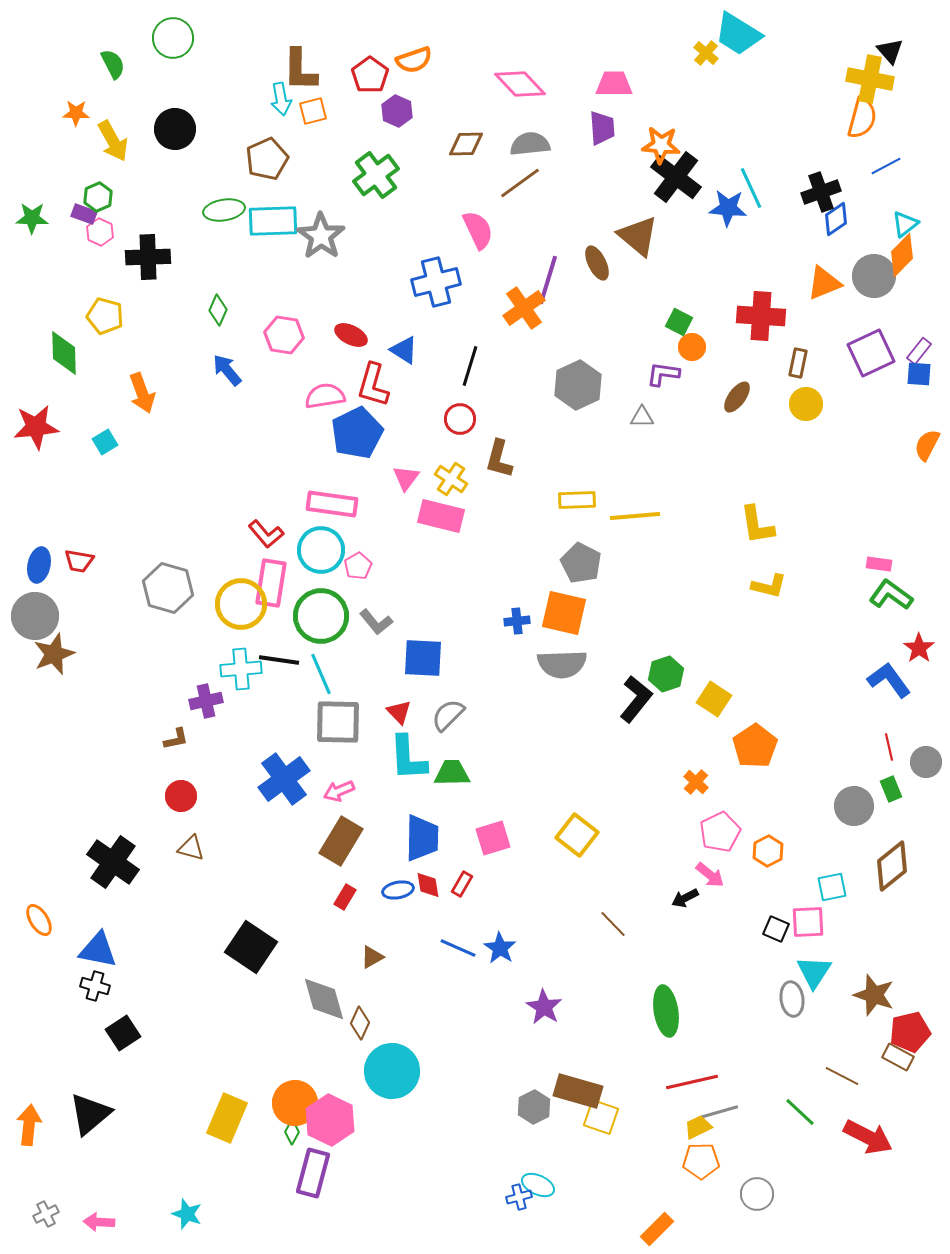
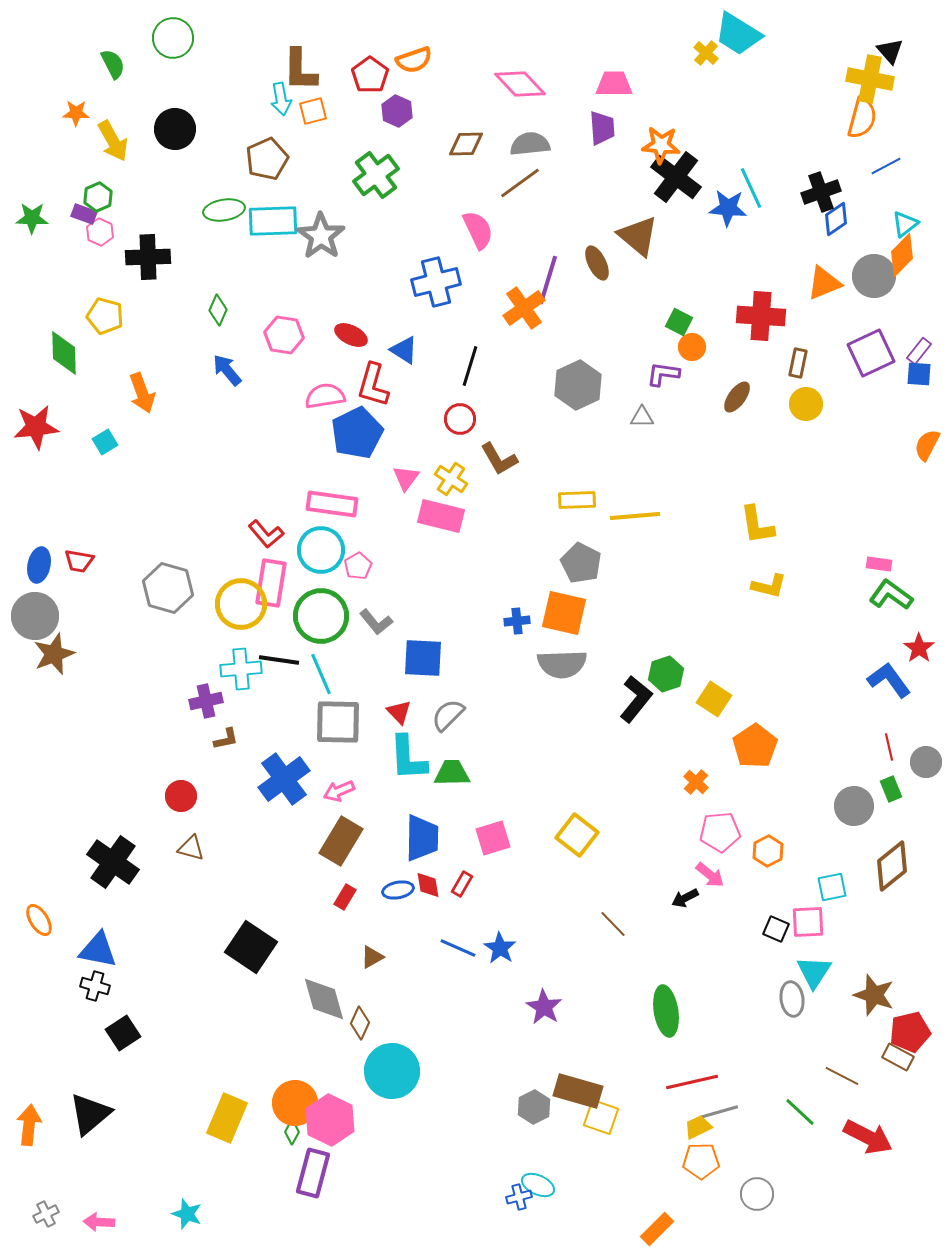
brown L-shape at (499, 459): rotated 45 degrees counterclockwise
brown L-shape at (176, 739): moved 50 px right
pink pentagon at (720, 832): rotated 21 degrees clockwise
